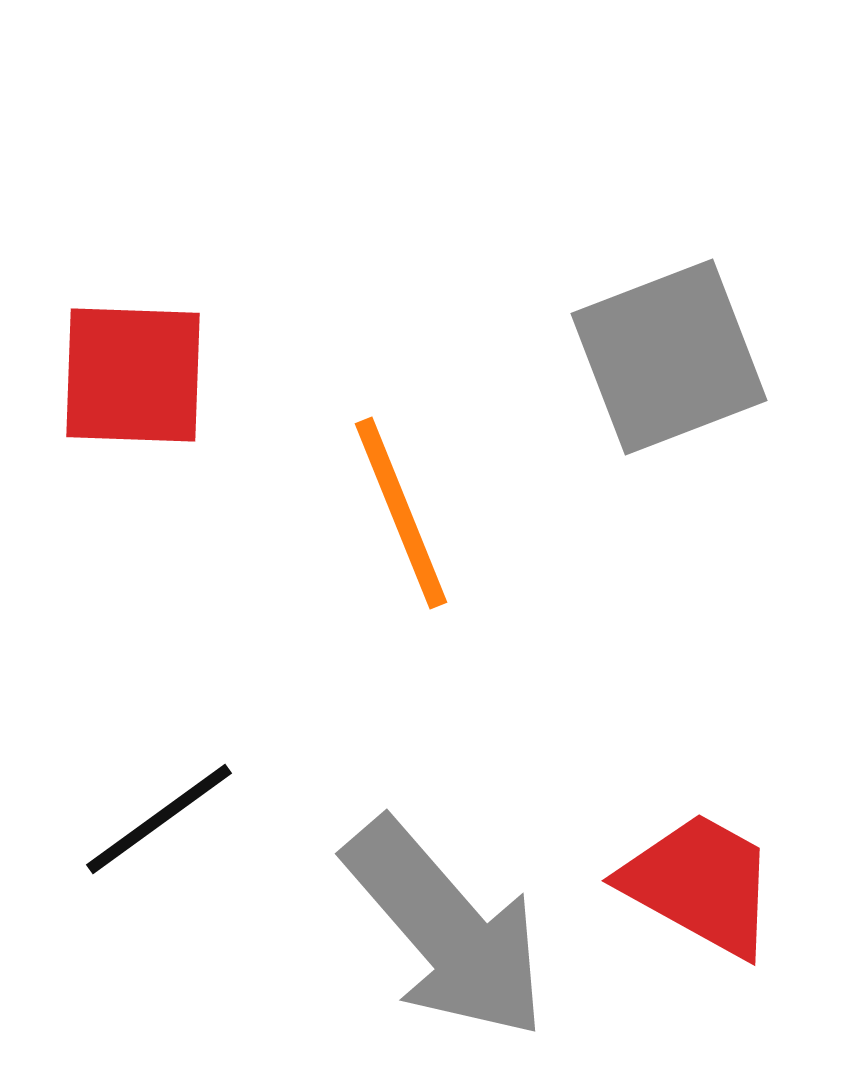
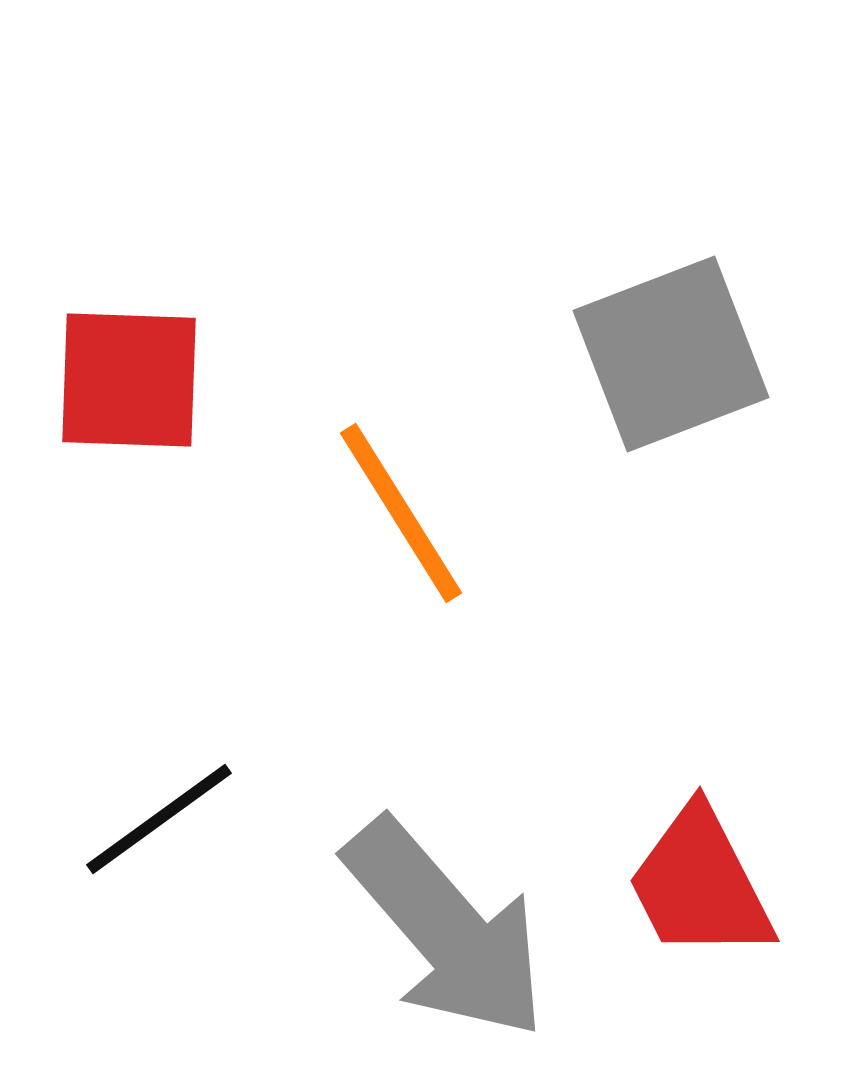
gray square: moved 2 px right, 3 px up
red square: moved 4 px left, 5 px down
orange line: rotated 10 degrees counterclockwise
red trapezoid: rotated 146 degrees counterclockwise
